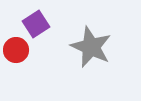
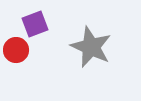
purple square: moved 1 px left; rotated 12 degrees clockwise
